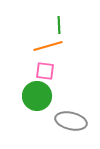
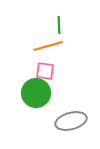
green circle: moved 1 px left, 3 px up
gray ellipse: rotated 28 degrees counterclockwise
